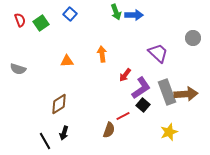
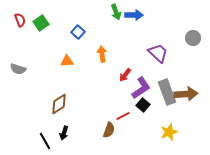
blue square: moved 8 px right, 18 px down
